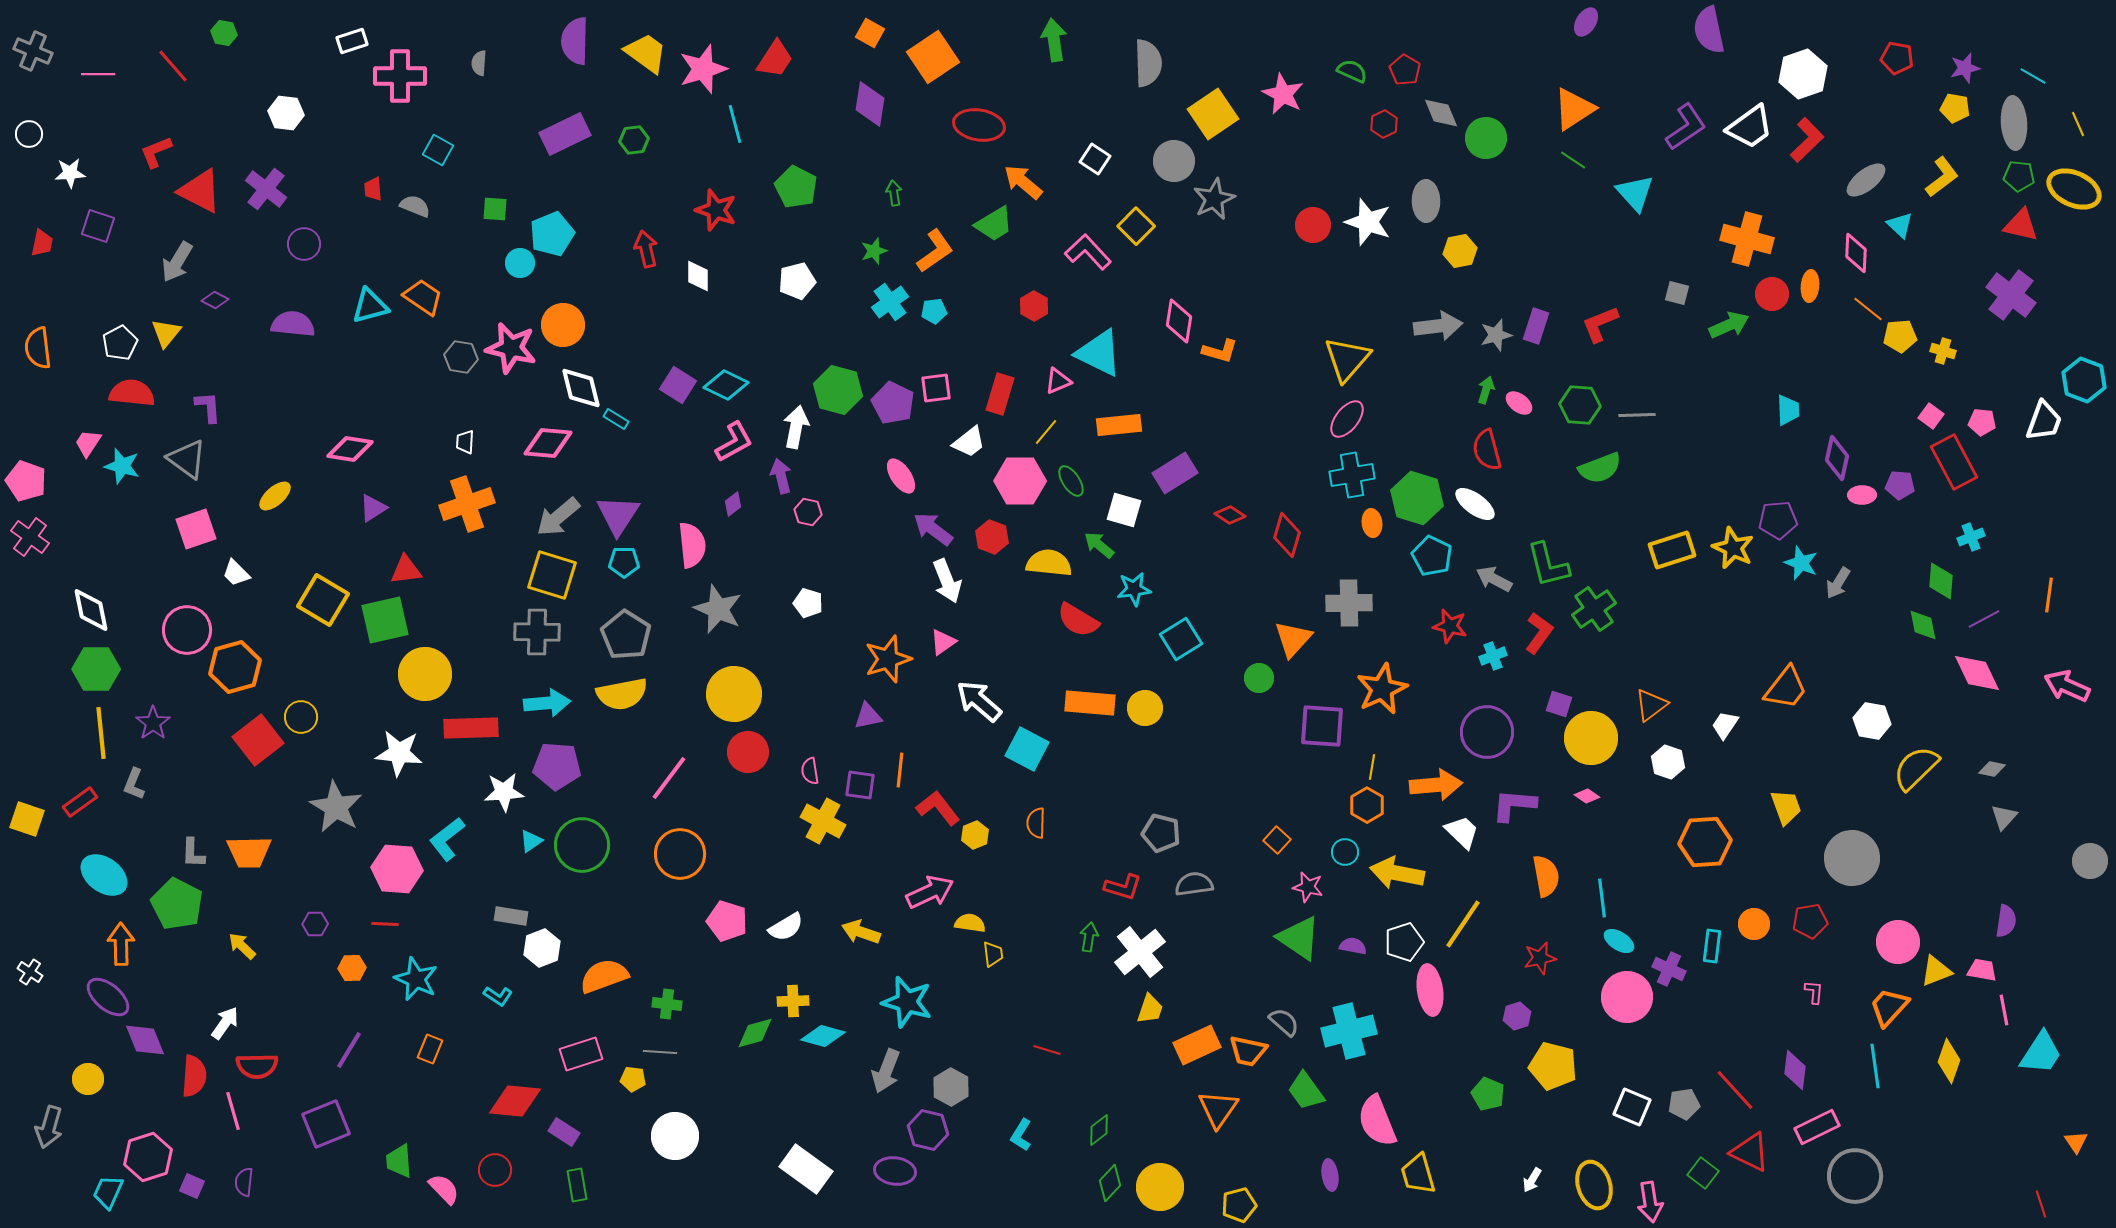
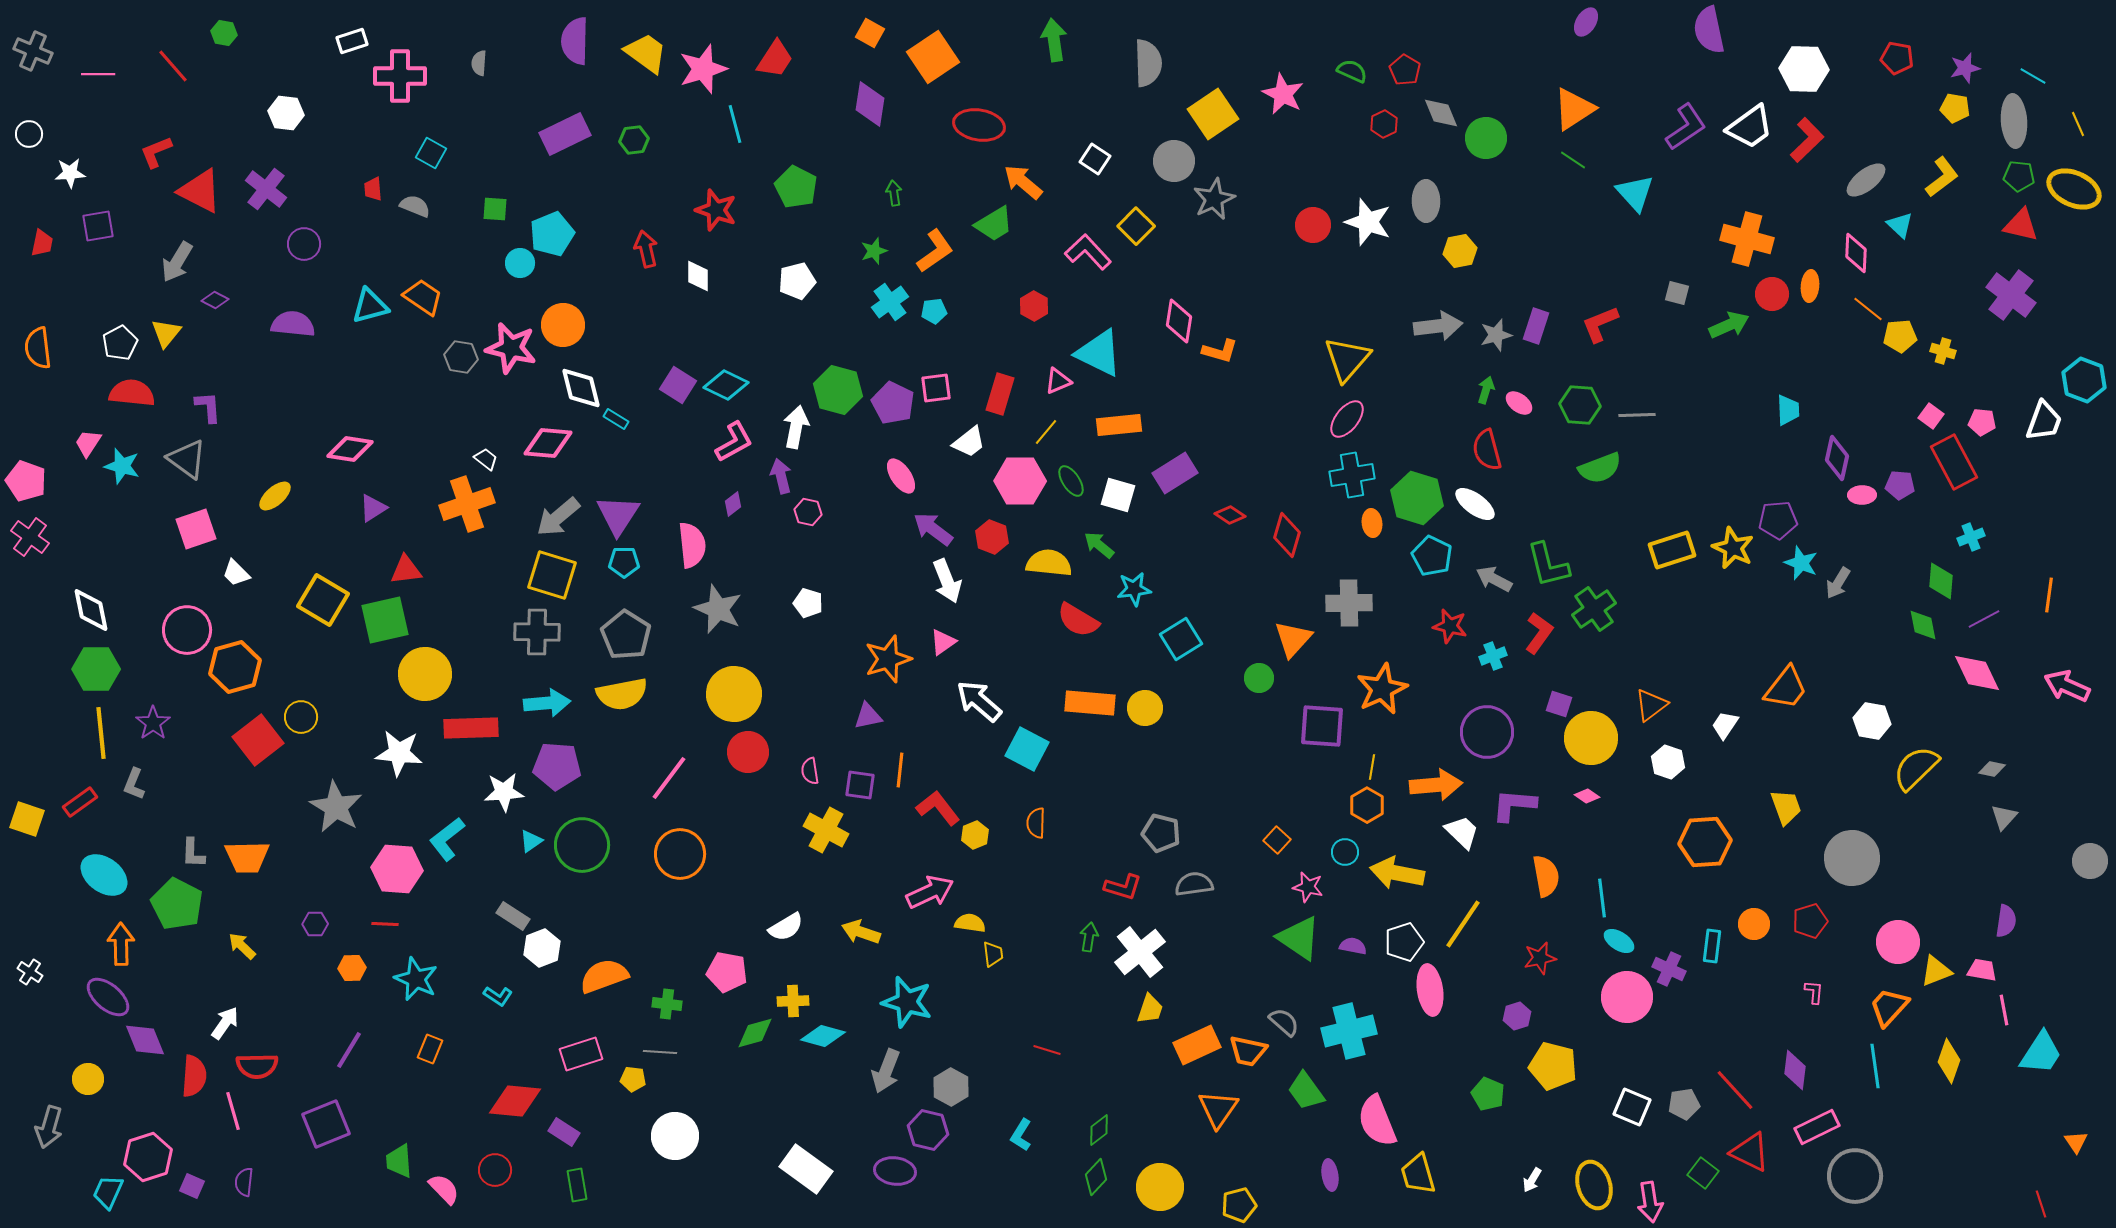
white hexagon at (1803, 74): moved 1 px right, 5 px up; rotated 21 degrees clockwise
gray ellipse at (2014, 123): moved 2 px up
cyan square at (438, 150): moved 7 px left, 3 px down
purple square at (98, 226): rotated 28 degrees counterclockwise
white trapezoid at (465, 442): moved 21 px right, 17 px down; rotated 125 degrees clockwise
white square at (1124, 510): moved 6 px left, 15 px up
yellow cross at (823, 821): moved 3 px right, 9 px down
orange trapezoid at (249, 852): moved 2 px left, 5 px down
gray rectangle at (511, 916): moved 2 px right; rotated 24 degrees clockwise
pink pentagon at (727, 921): moved 51 px down; rotated 6 degrees counterclockwise
red pentagon at (1810, 921): rotated 8 degrees counterclockwise
green diamond at (1110, 1183): moved 14 px left, 6 px up
